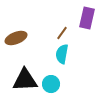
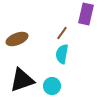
purple rectangle: moved 1 px left, 4 px up
brown ellipse: moved 1 px right, 1 px down
black triangle: moved 3 px left; rotated 16 degrees counterclockwise
cyan circle: moved 1 px right, 2 px down
